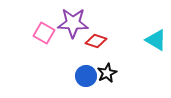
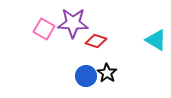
pink square: moved 4 px up
black star: rotated 12 degrees counterclockwise
